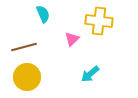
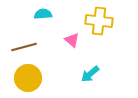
cyan semicircle: rotated 72 degrees counterclockwise
pink triangle: moved 1 px down; rotated 35 degrees counterclockwise
yellow circle: moved 1 px right, 1 px down
